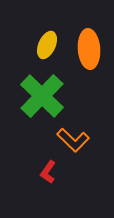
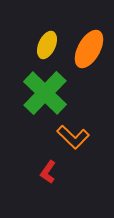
orange ellipse: rotated 33 degrees clockwise
green cross: moved 3 px right, 3 px up
orange L-shape: moved 3 px up
